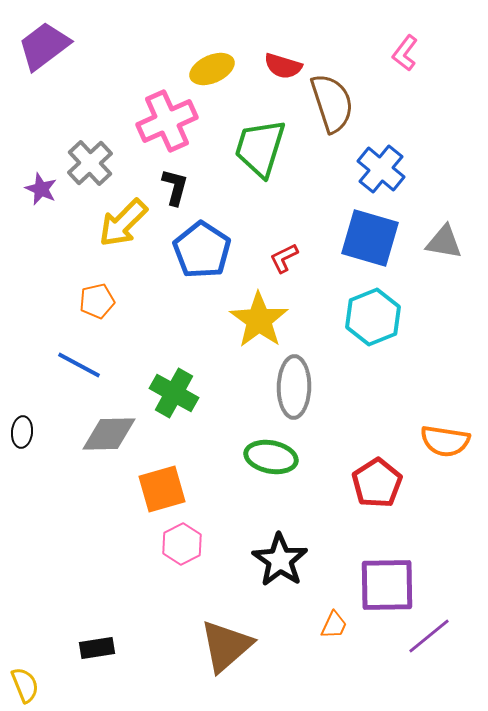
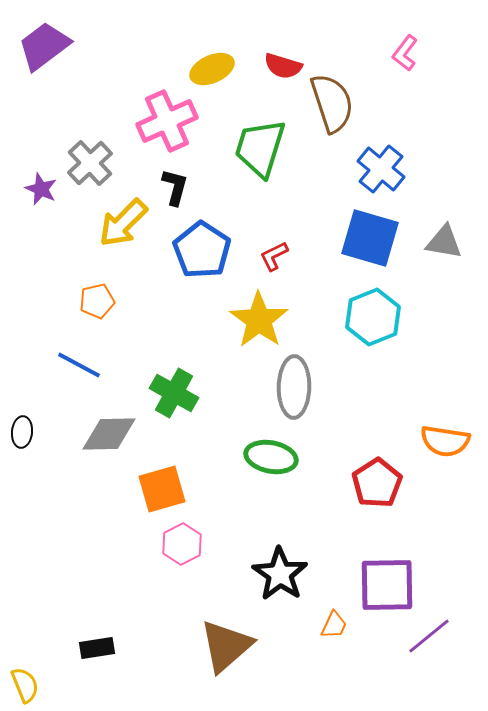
red L-shape: moved 10 px left, 2 px up
black star: moved 14 px down
